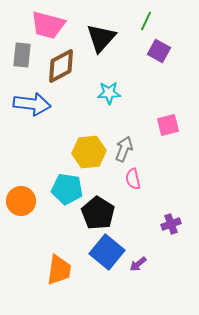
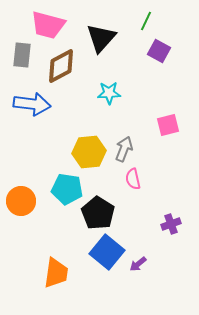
orange trapezoid: moved 3 px left, 3 px down
